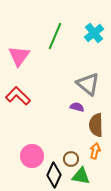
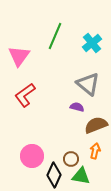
cyan cross: moved 2 px left, 10 px down
red L-shape: moved 7 px right, 1 px up; rotated 80 degrees counterclockwise
brown semicircle: rotated 70 degrees clockwise
